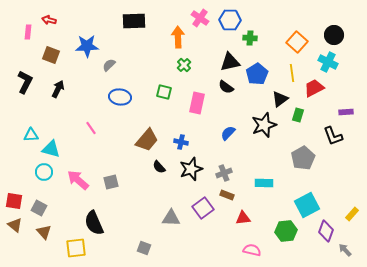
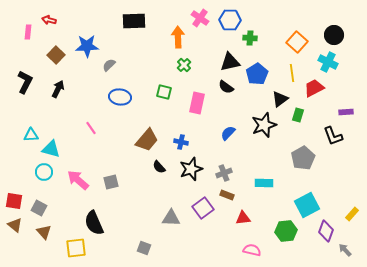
brown square at (51, 55): moved 5 px right; rotated 24 degrees clockwise
